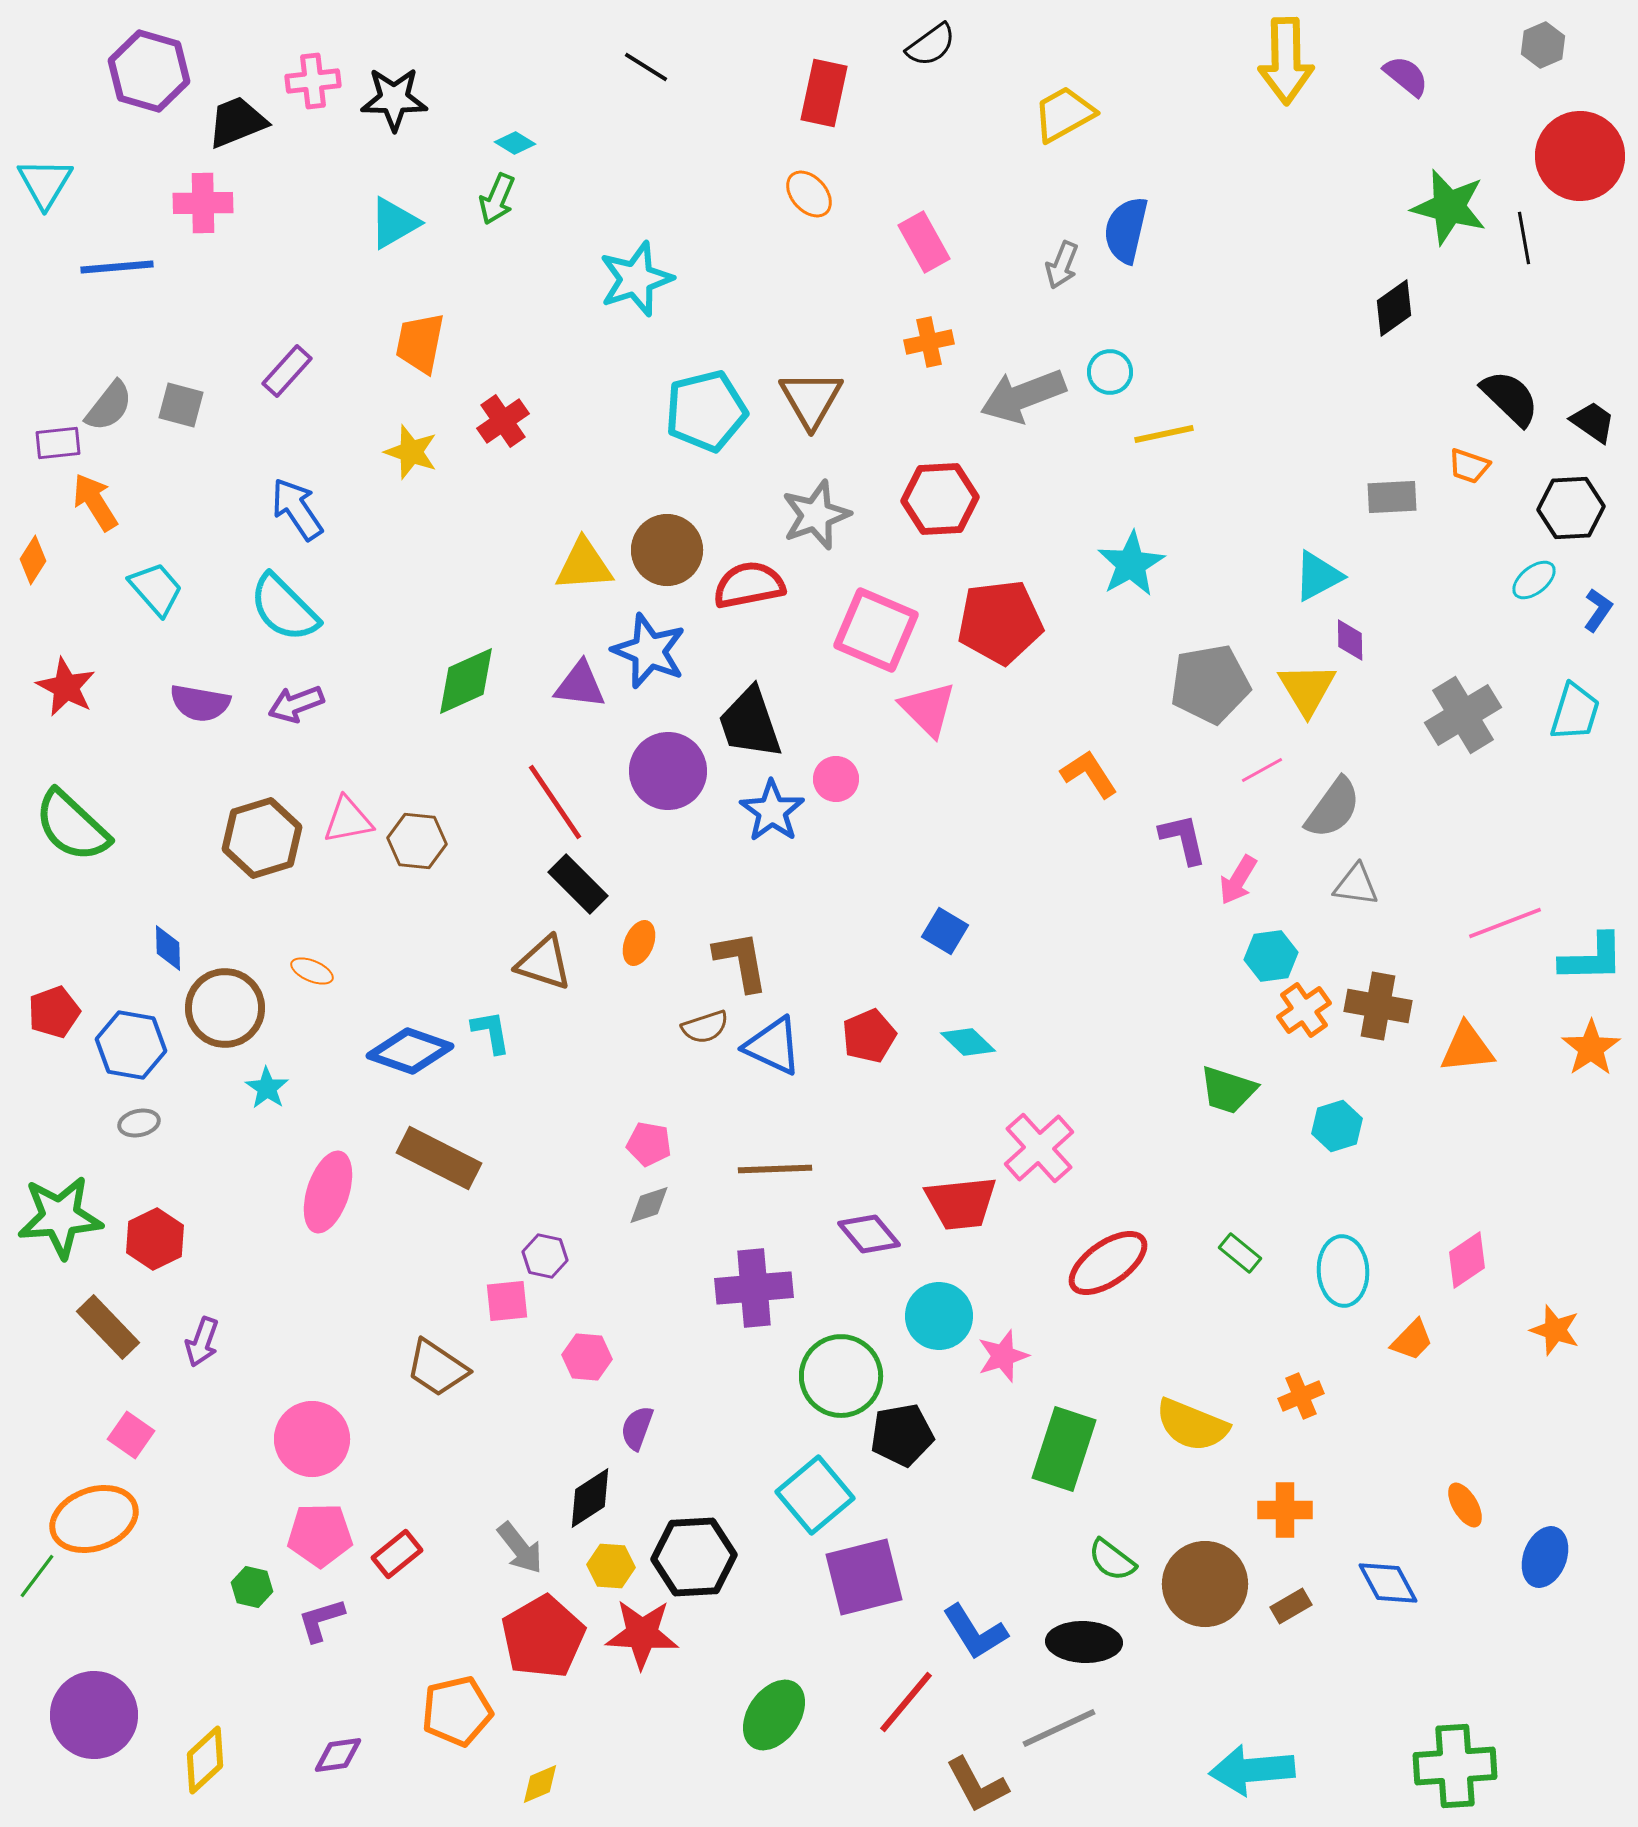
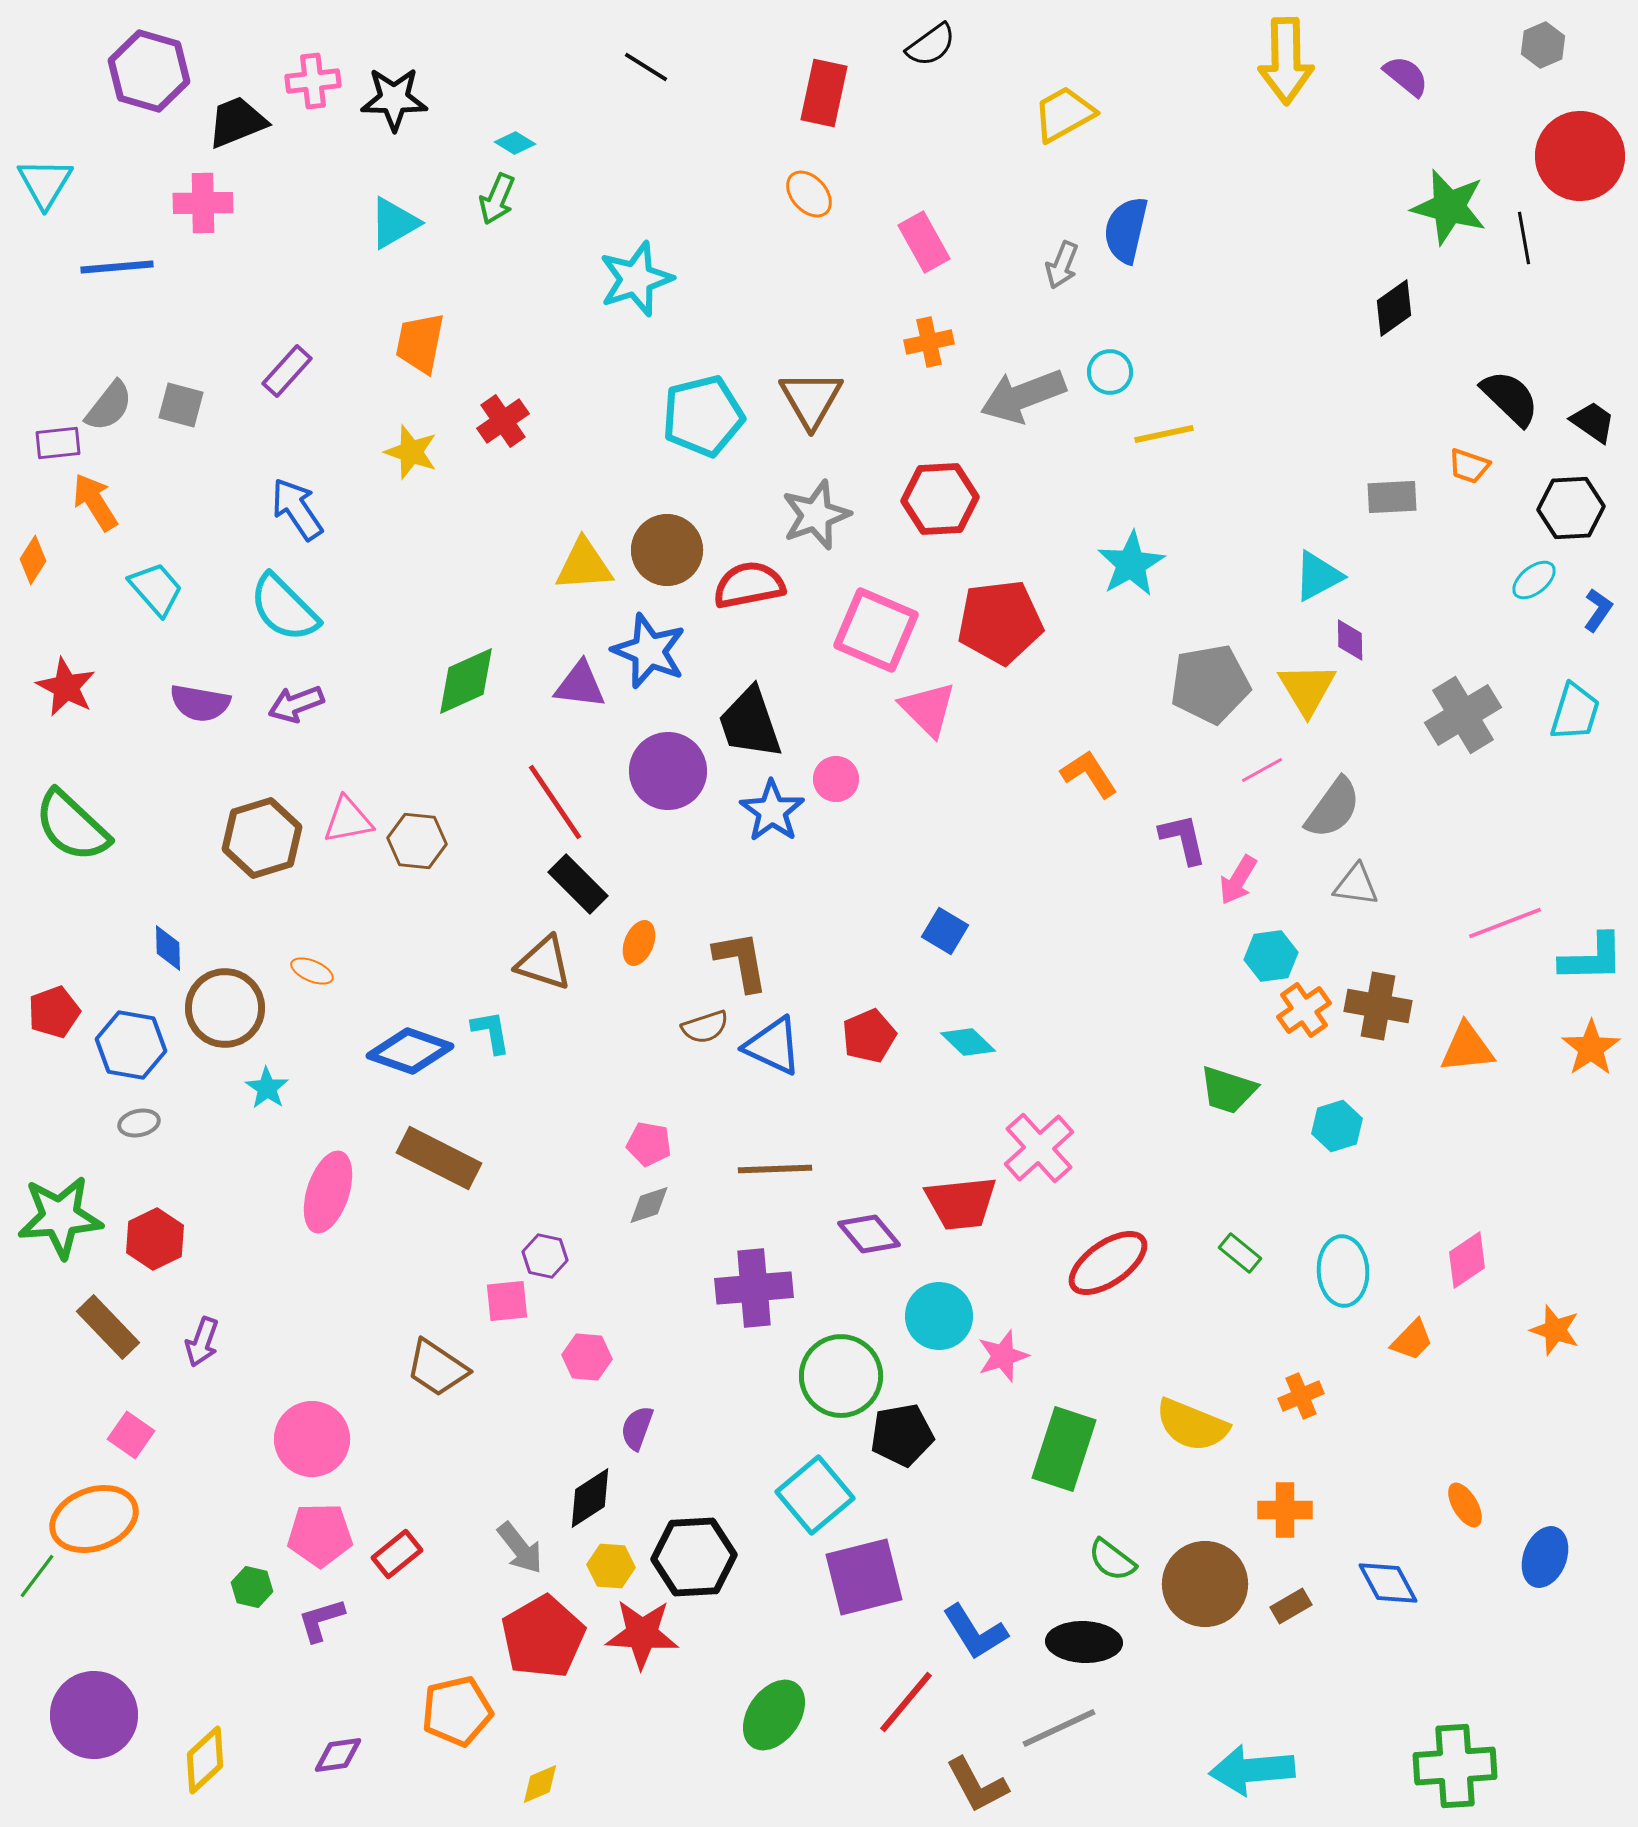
cyan pentagon at (706, 411): moved 3 px left, 5 px down
